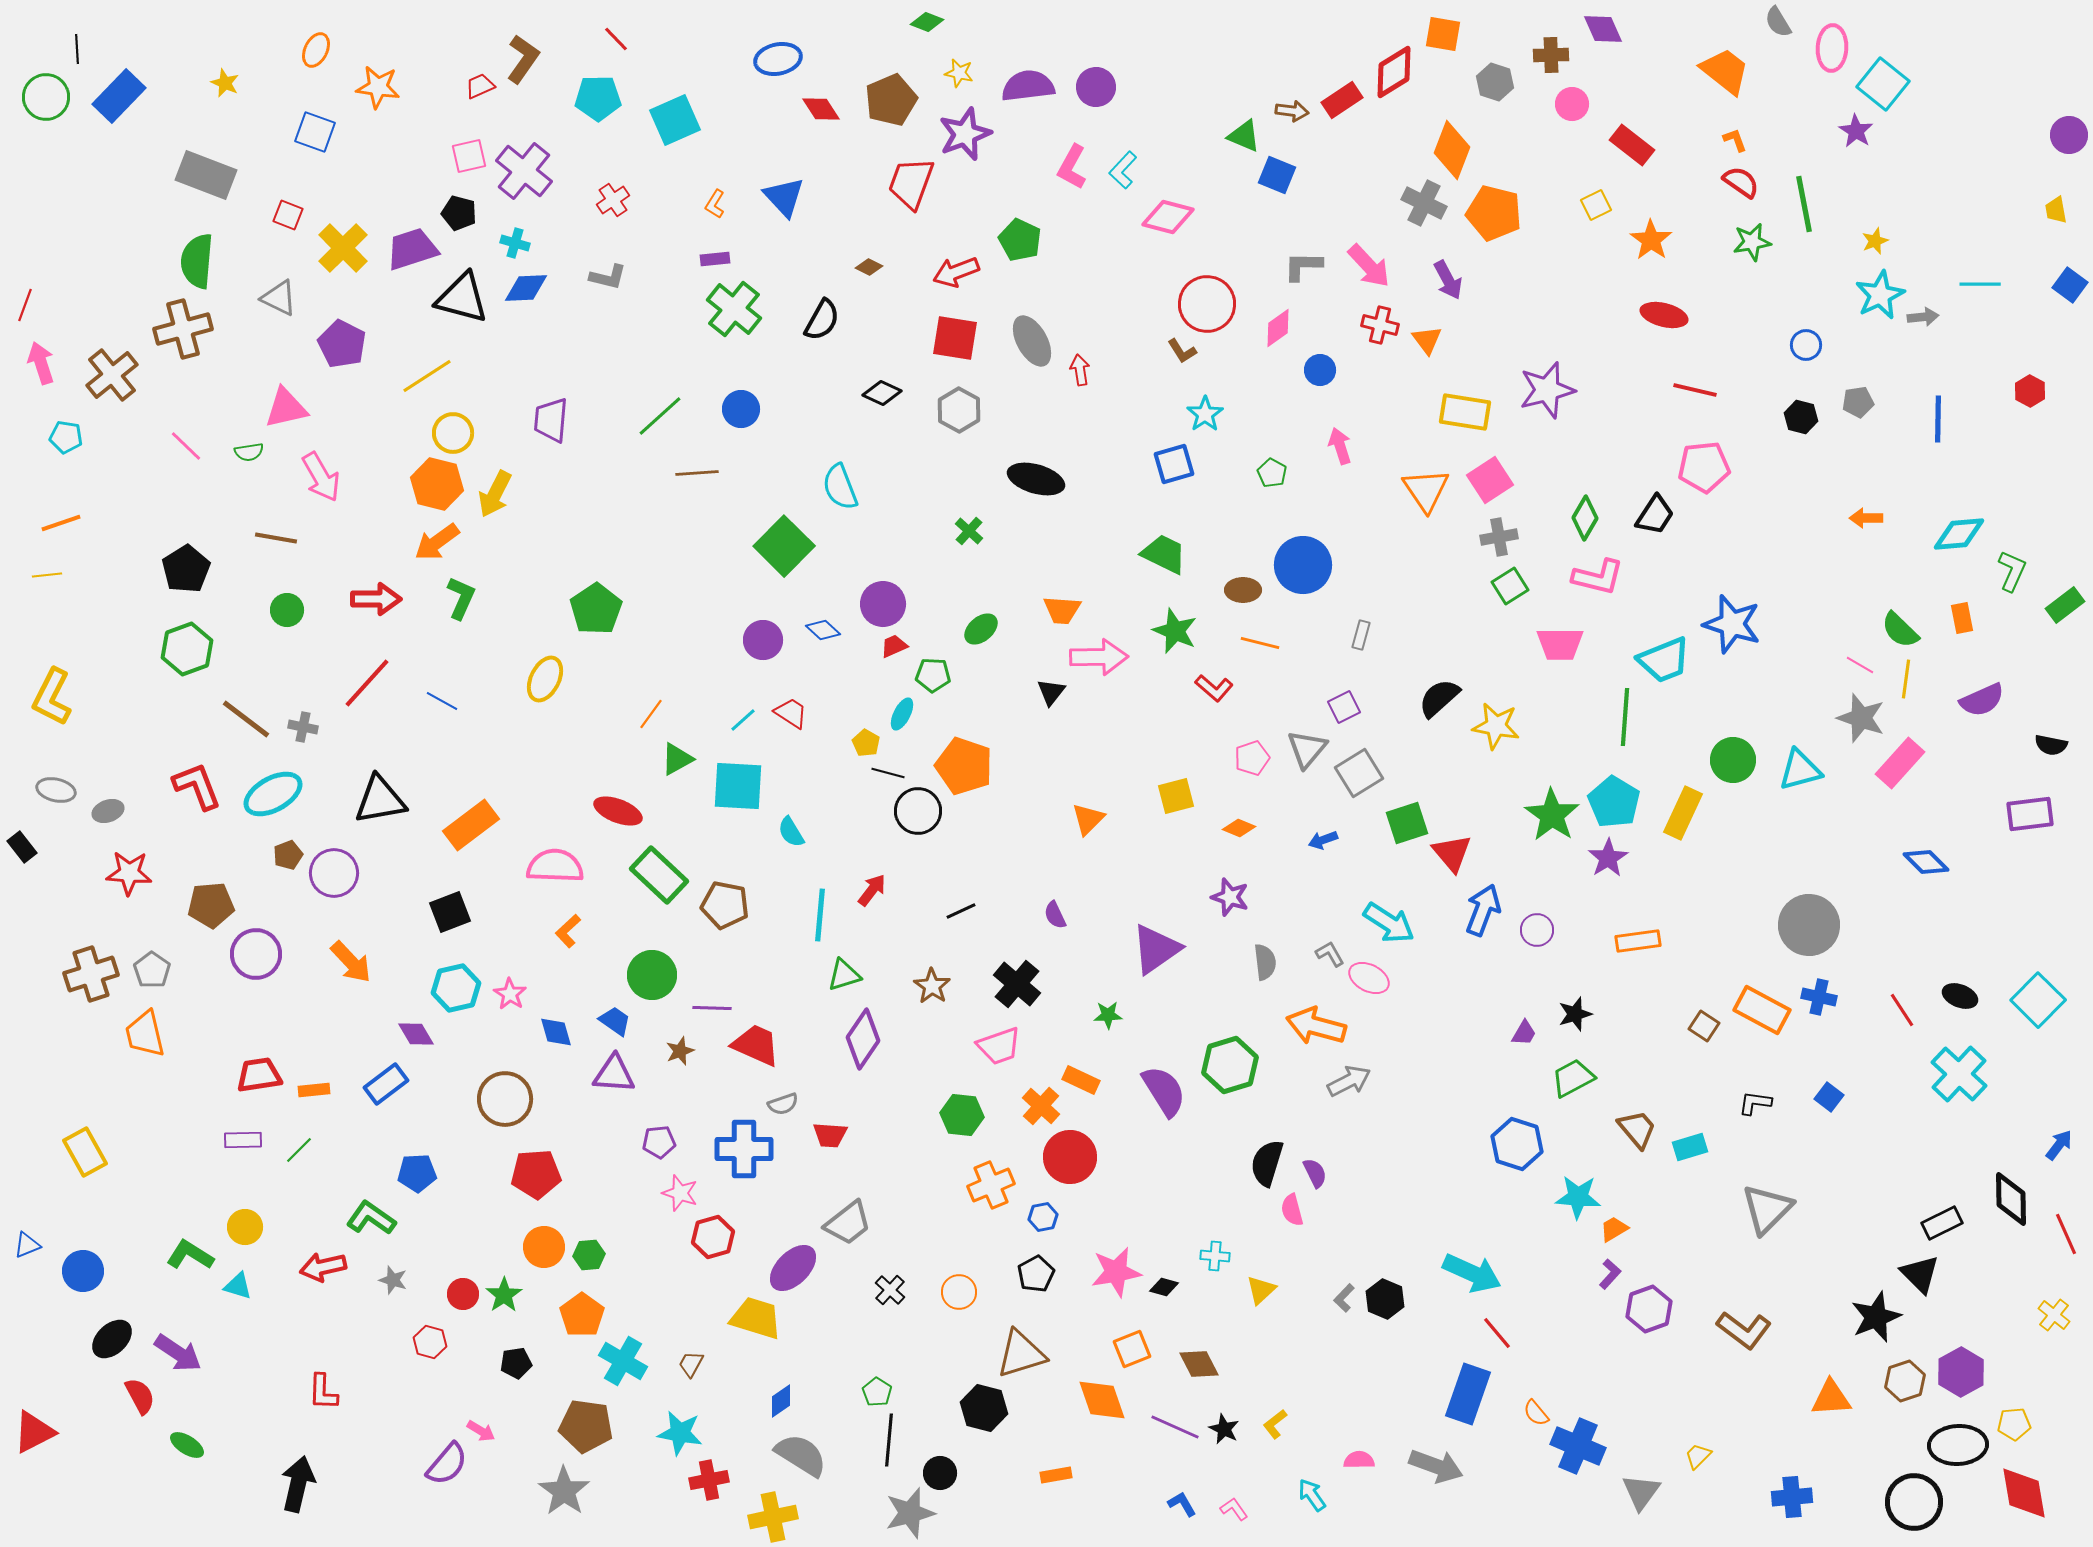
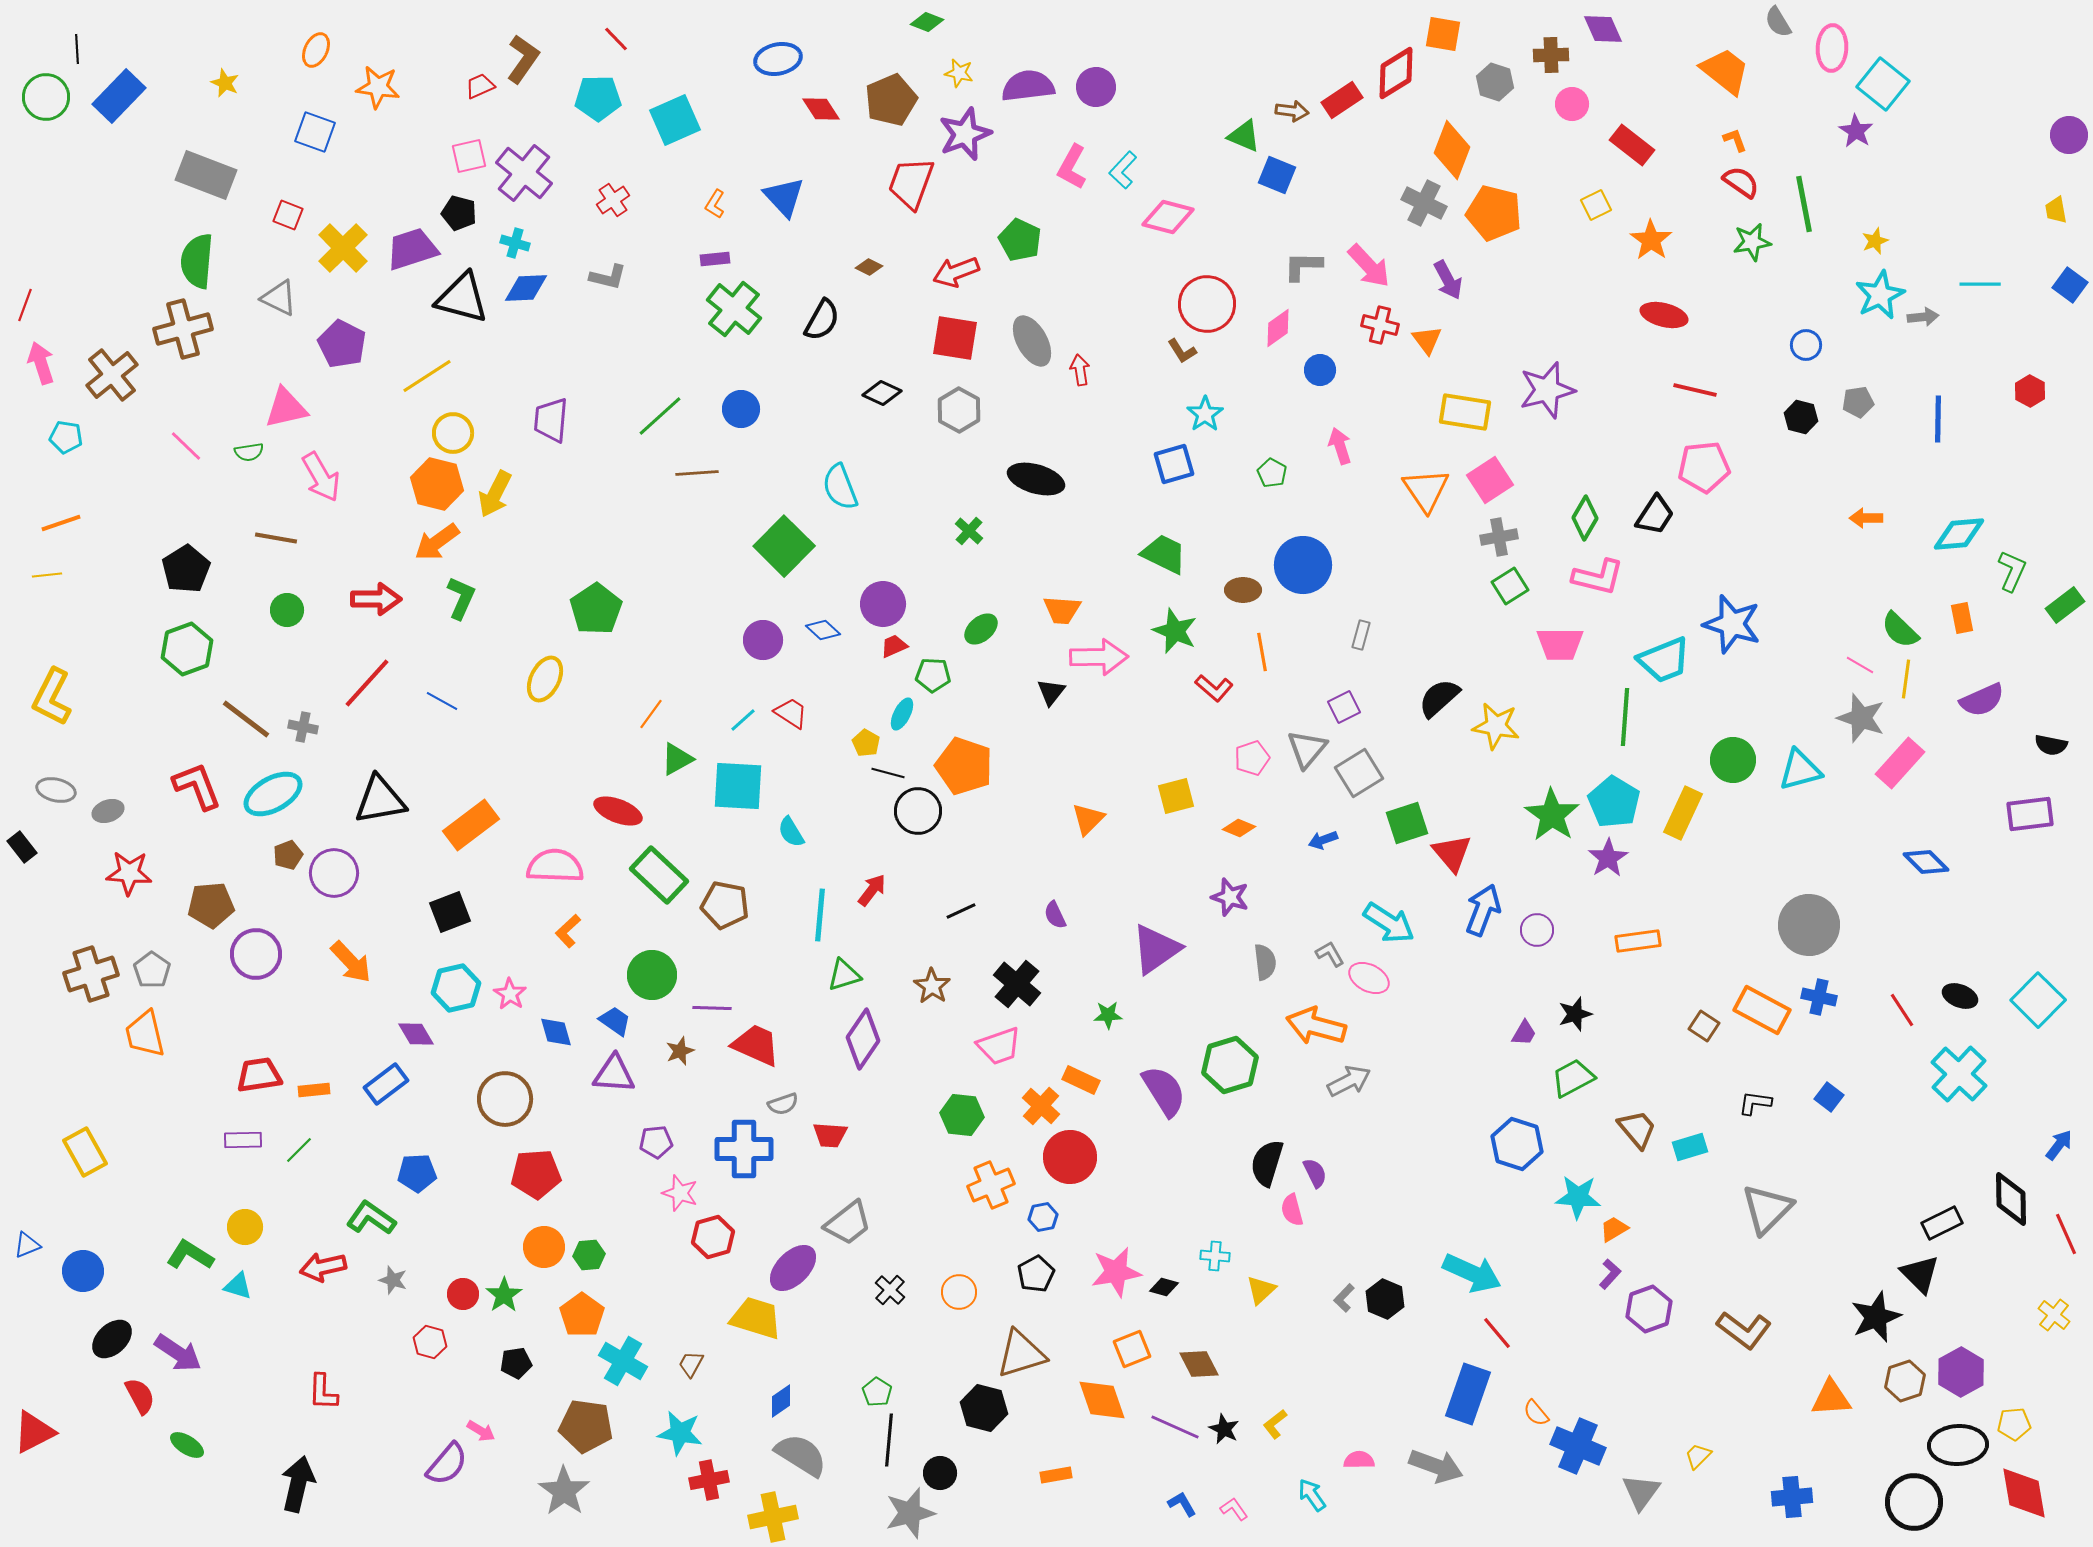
red diamond at (1394, 72): moved 2 px right, 1 px down
purple cross at (524, 171): moved 2 px down
orange line at (1260, 643): moved 2 px right, 9 px down; rotated 66 degrees clockwise
purple pentagon at (659, 1142): moved 3 px left
